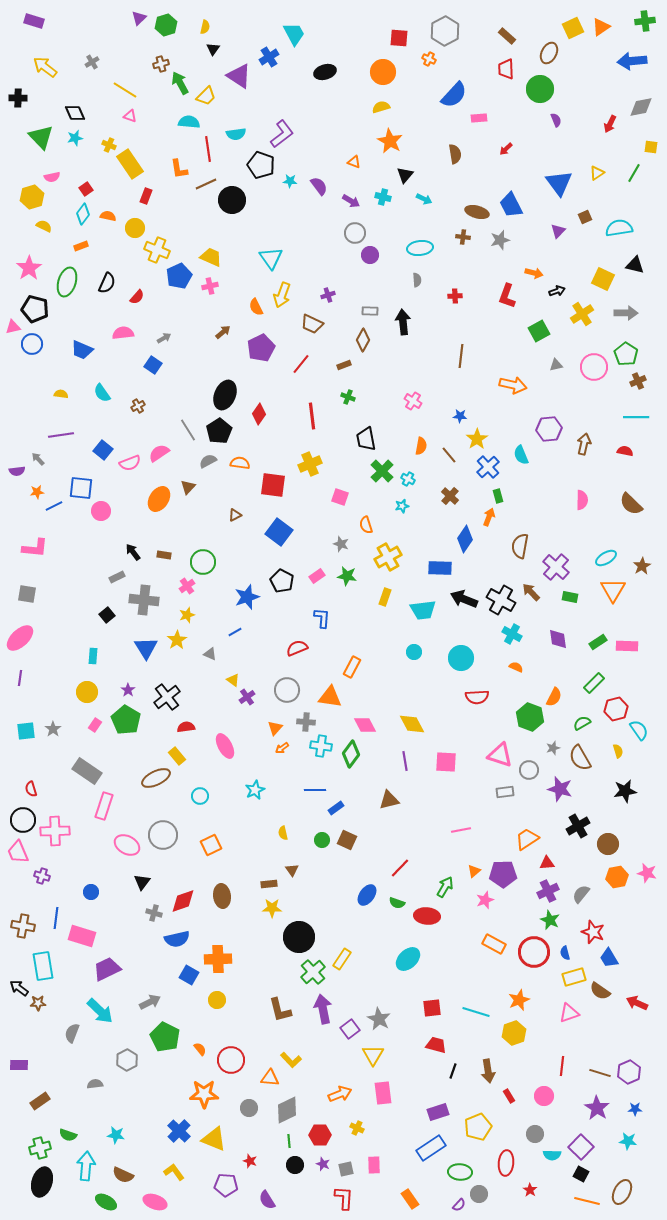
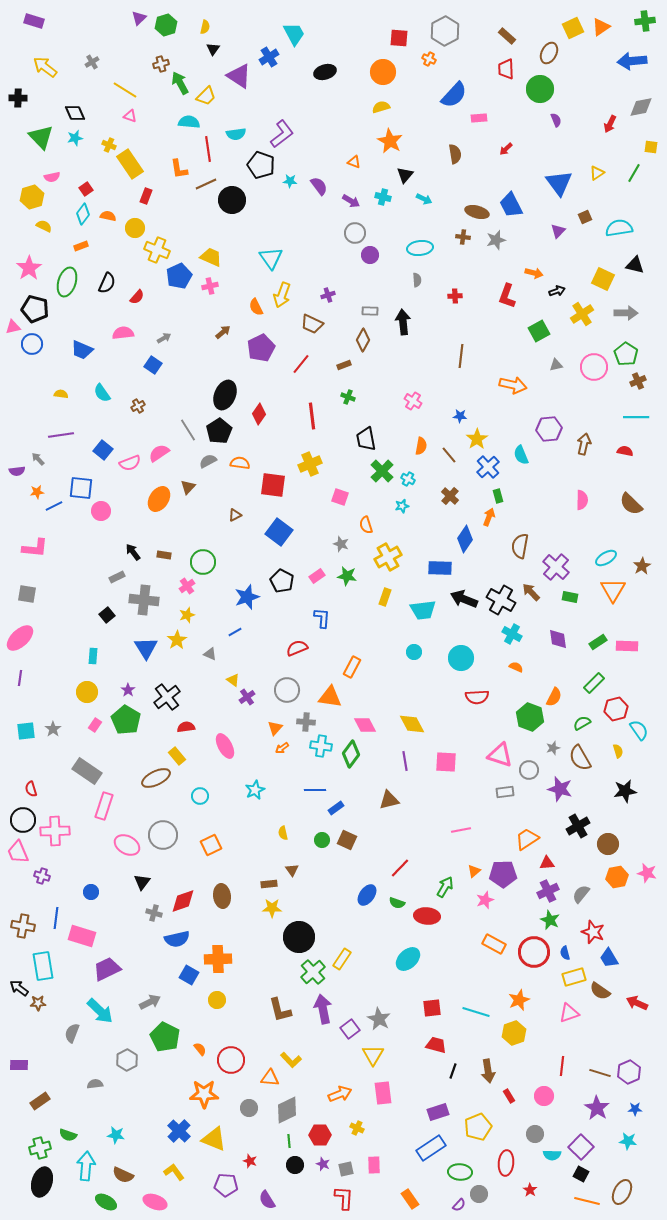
gray star at (500, 240): moved 4 px left
